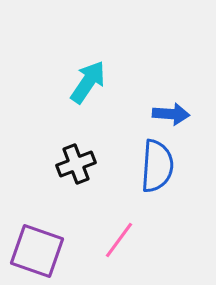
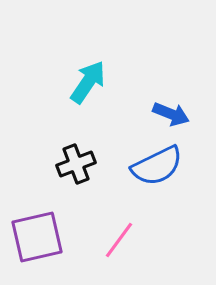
blue arrow: rotated 18 degrees clockwise
blue semicircle: rotated 60 degrees clockwise
purple square: moved 14 px up; rotated 32 degrees counterclockwise
